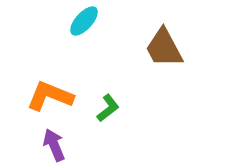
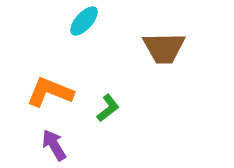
brown trapezoid: rotated 63 degrees counterclockwise
orange L-shape: moved 4 px up
purple arrow: rotated 8 degrees counterclockwise
